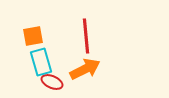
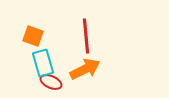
orange square: rotated 30 degrees clockwise
cyan rectangle: moved 2 px right, 1 px down
red ellipse: moved 1 px left
